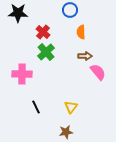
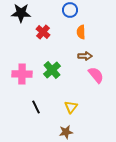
black star: moved 3 px right
green cross: moved 6 px right, 18 px down
pink semicircle: moved 2 px left, 3 px down
